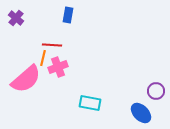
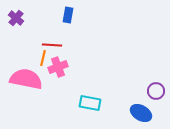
pink semicircle: rotated 128 degrees counterclockwise
blue ellipse: rotated 15 degrees counterclockwise
